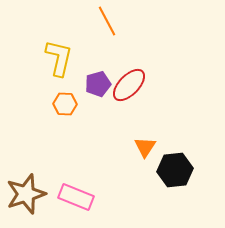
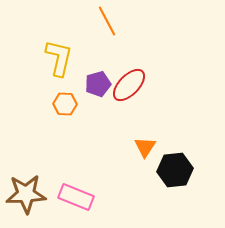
brown star: rotated 15 degrees clockwise
